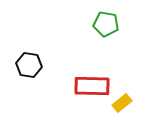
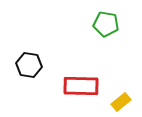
red rectangle: moved 11 px left
yellow rectangle: moved 1 px left, 1 px up
